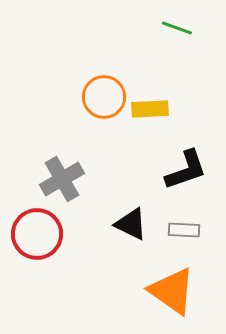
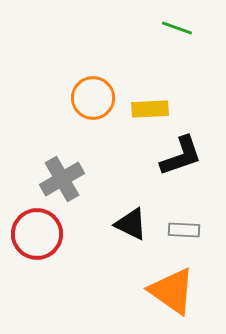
orange circle: moved 11 px left, 1 px down
black L-shape: moved 5 px left, 14 px up
